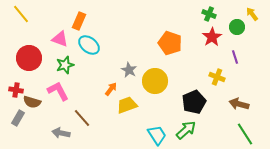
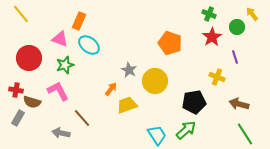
black pentagon: rotated 15 degrees clockwise
